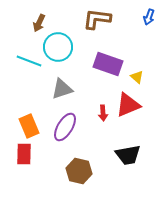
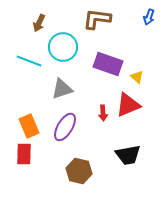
cyan circle: moved 5 px right
